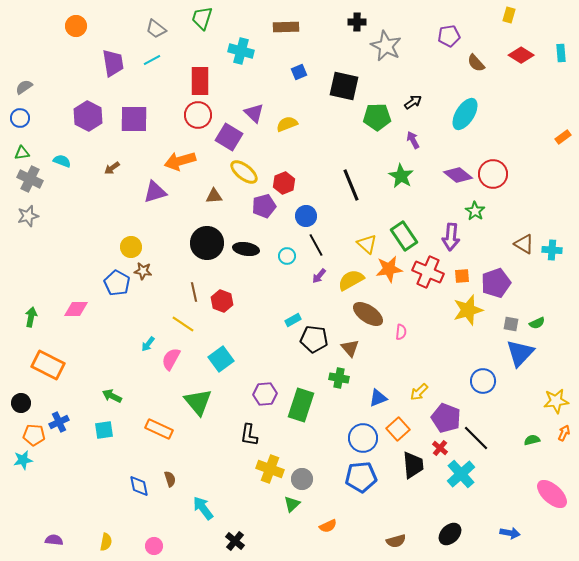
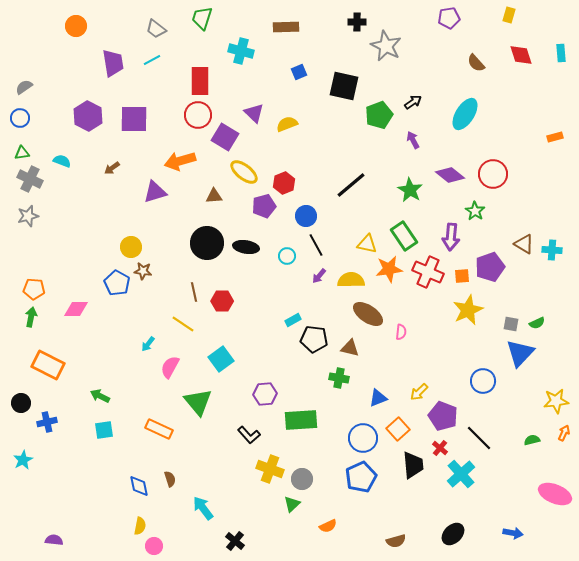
purple pentagon at (449, 36): moved 18 px up
red diamond at (521, 55): rotated 40 degrees clockwise
green pentagon at (377, 117): moved 2 px right, 2 px up; rotated 20 degrees counterclockwise
purple square at (229, 137): moved 4 px left
orange rectangle at (563, 137): moved 8 px left; rotated 21 degrees clockwise
purple diamond at (458, 175): moved 8 px left
green star at (401, 176): moved 9 px right, 14 px down
black line at (351, 185): rotated 72 degrees clockwise
yellow triangle at (367, 244): rotated 30 degrees counterclockwise
black ellipse at (246, 249): moved 2 px up
yellow semicircle at (351, 280): rotated 28 degrees clockwise
purple pentagon at (496, 283): moved 6 px left, 16 px up
red hexagon at (222, 301): rotated 20 degrees counterclockwise
yellow star at (468, 310): rotated 8 degrees counterclockwise
brown triangle at (350, 348): rotated 36 degrees counterclockwise
pink semicircle at (171, 359): moved 1 px left, 8 px down
green arrow at (112, 396): moved 12 px left
green rectangle at (301, 405): moved 15 px down; rotated 68 degrees clockwise
purple pentagon at (446, 418): moved 3 px left, 2 px up
blue cross at (59, 422): moved 12 px left; rotated 12 degrees clockwise
orange pentagon at (34, 435): moved 146 px up
black L-shape at (249, 435): rotated 50 degrees counterclockwise
black line at (476, 438): moved 3 px right
cyan star at (23, 460): rotated 18 degrees counterclockwise
blue pentagon at (361, 477): rotated 20 degrees counterclockwise
pink ellipse at (552, 494): moved 3 px right; rotated 20 degrees counterclockwise
blue arrow at (510, 533): moved 3 px right
black ellipse at (450, 534): moved 3 px right
yellow semicircle at (106, 542): moved 34 px right, 16 px up
